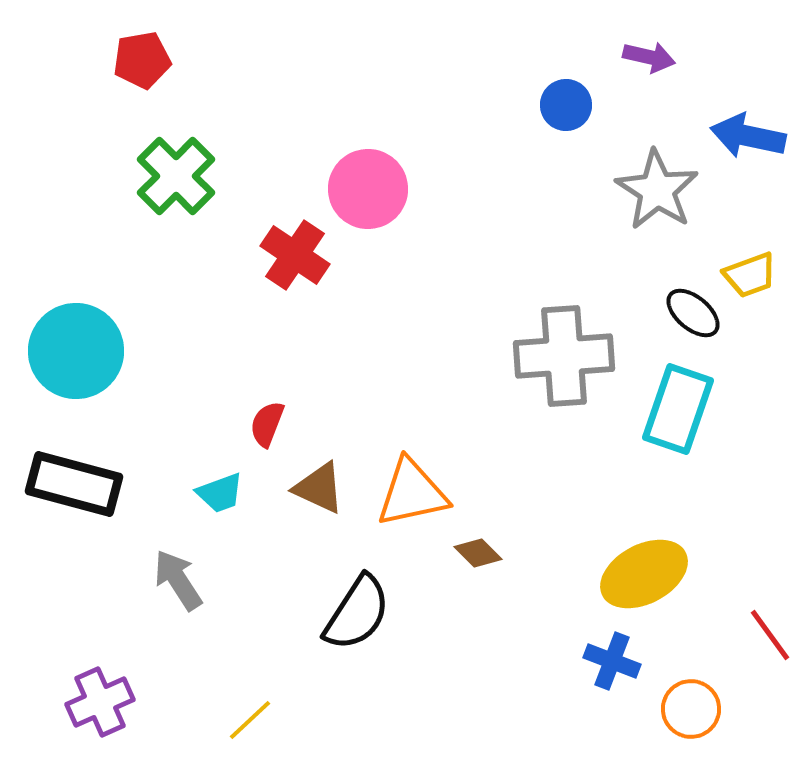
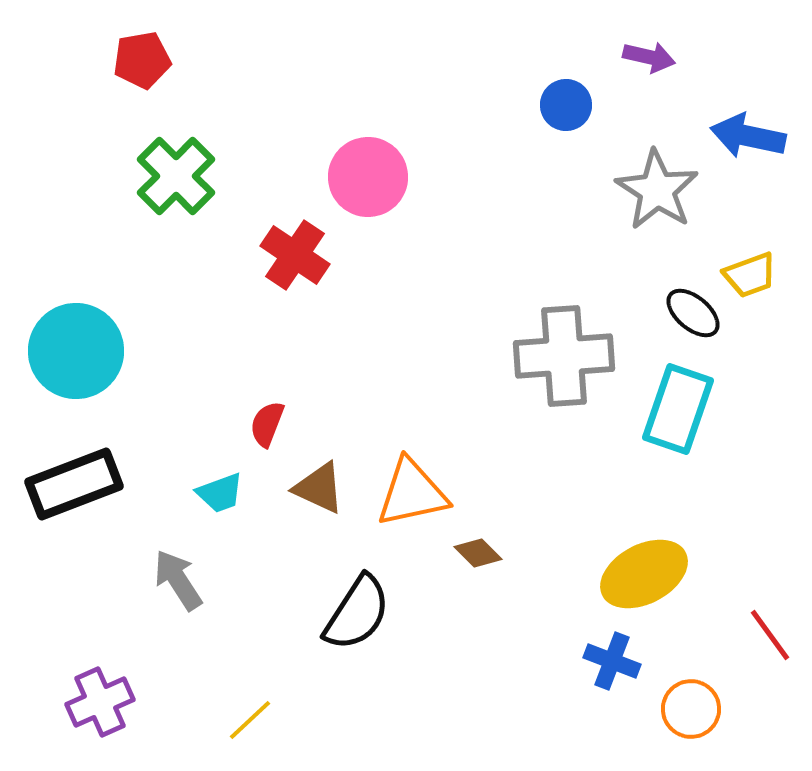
pink circle: moved 12 px up
black rectangle: rotated 36 degrees counterclockwise
